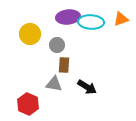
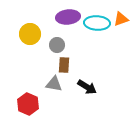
cyan ellipse: moved 6 px right, 1 px down
